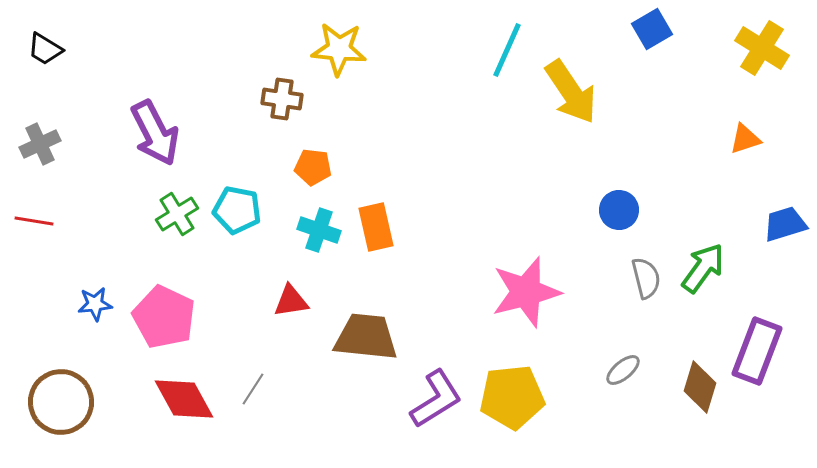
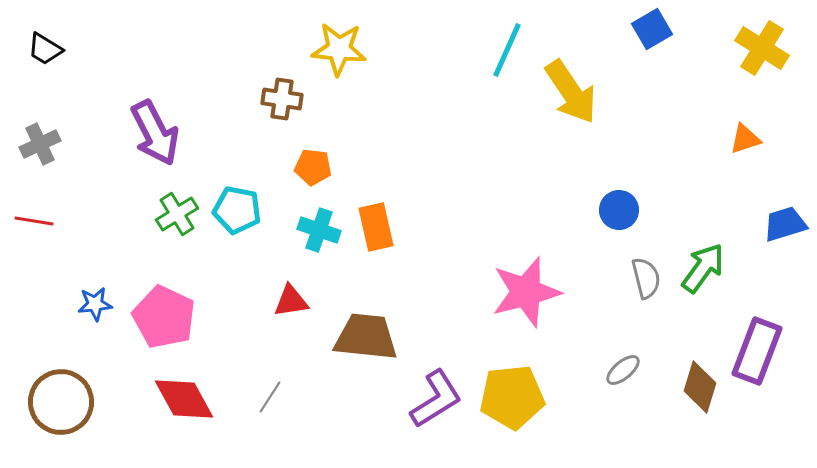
gray line: moved 17 px right, 8 px down
